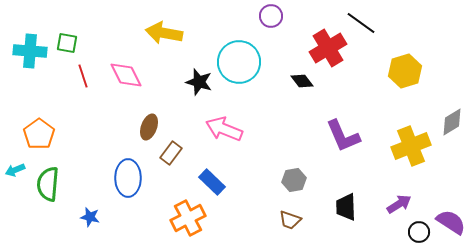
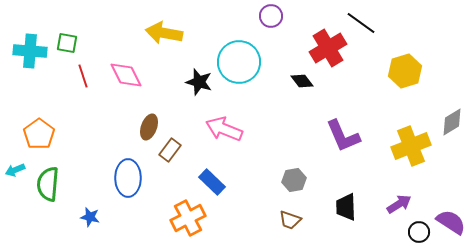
brown rectangle: moved 1 px left, 3 px up
